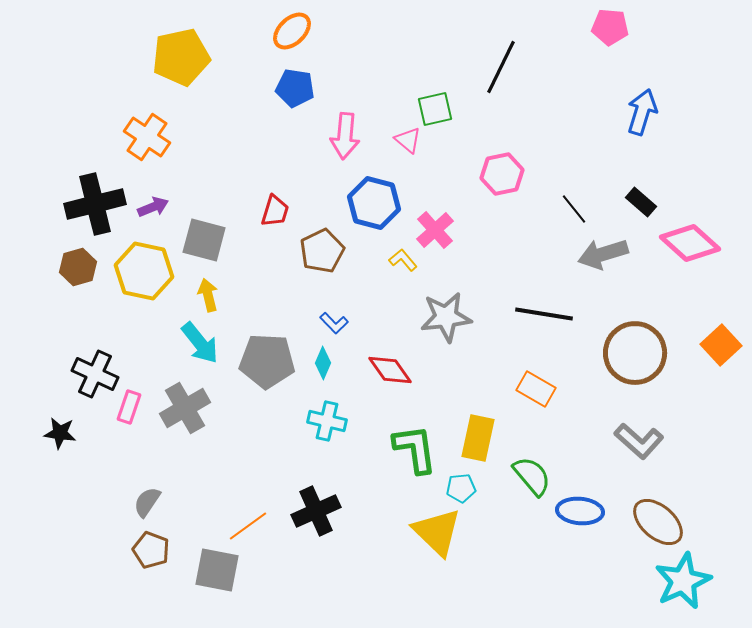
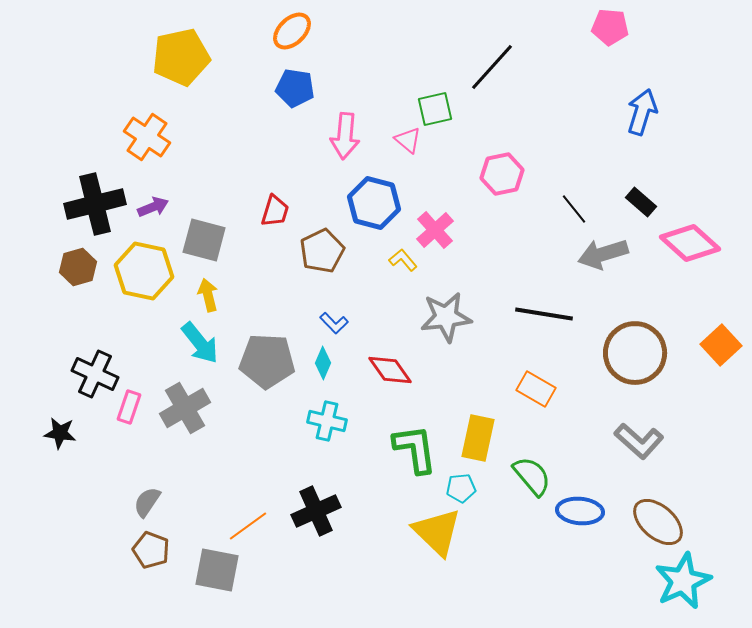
black line at (501, 67): moved 9 px left; rotated 16 degrees clockwise
